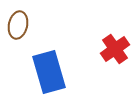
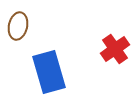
brown ellipse: moved 1 px down
